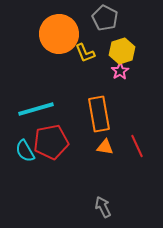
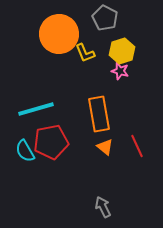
pink star: rotated 24 degrees counterclockwise
orange triangle: rotated 30 degrees clockwise
